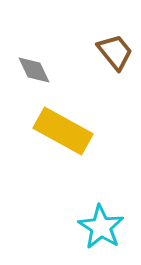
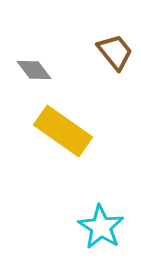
gray diamond: rotated 12 degrees counterclockwise
yellow rectangle: rotated 6 degrees clockwise
